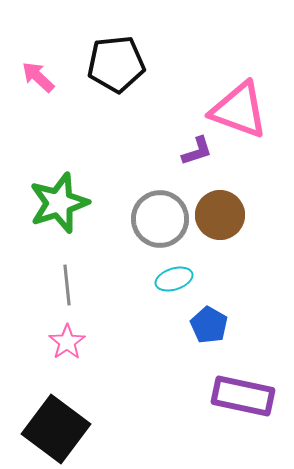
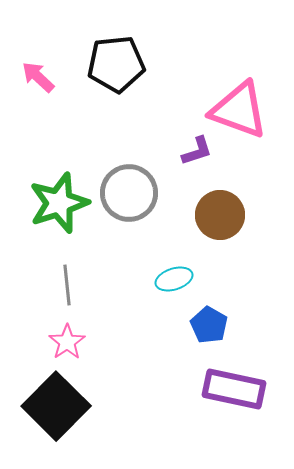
gray circle: moved 31 px left, 26 px up
purple rectangle: moved 9 px left, 7 px up
black square: moved 23 px up; rotated 8 degrees clockwise
